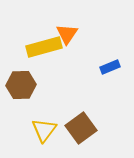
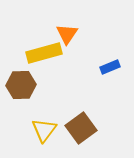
yellow rectangle: moved 6 px down
